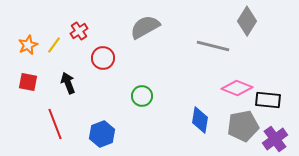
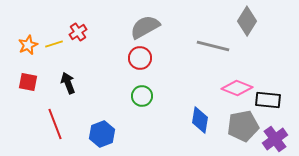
red cross: moved 1 px left, 1 px down
yellow line: moved 1 px up; rotated 36 degrees clockwise
red circle: moved 37 px right
